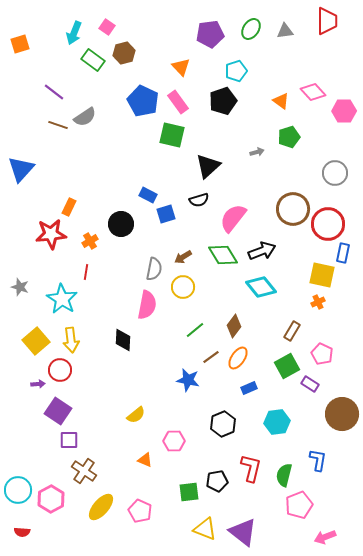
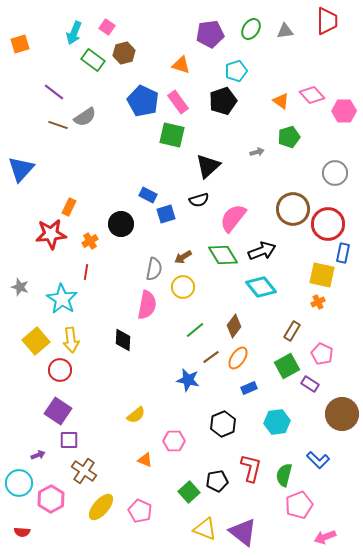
orange triangle at (181, 67): moved 2 px up; rotated 30 degrees counterclockwise
pink diamond at (313, 92): moved 1 px left, 3 px down
purple arrow at (38, 384): moved 71 px down; rotated 16 degrees counterclockwise
blue L-shape at (318, 460): rotated 125 degrees clockwise
cyan circle at (18, 490): moved 1 px right, 7 px up
green square at (189, 492): rotated 35 degrees counterclockwise
